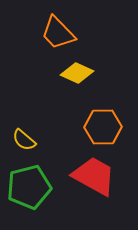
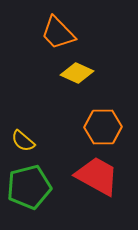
yellow semicircle: moved 1 px left, 1 px down
red trapezoid: moved 3 px right
